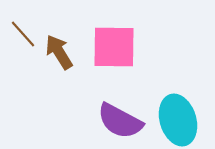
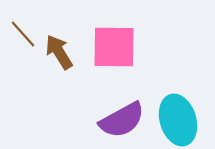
purple semicircle: moved 2 px right, 1 px up; rotated 57 degrees counterclockwise
